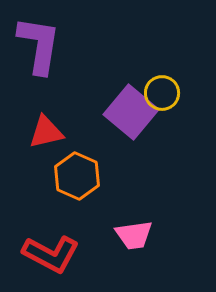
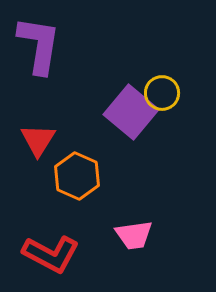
red triangle: moved 8 px left, 8 px down; rotated 45 degrees counterclockwise
